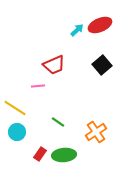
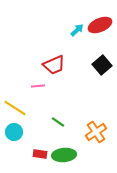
cyan circle: moved 3 px left
red rectangle: rotated 64 degrees clockwise
